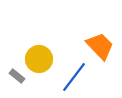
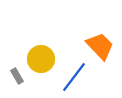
yellow circle: moved 2 px right
gray rectangle: rotated 21 degrees clockwise
